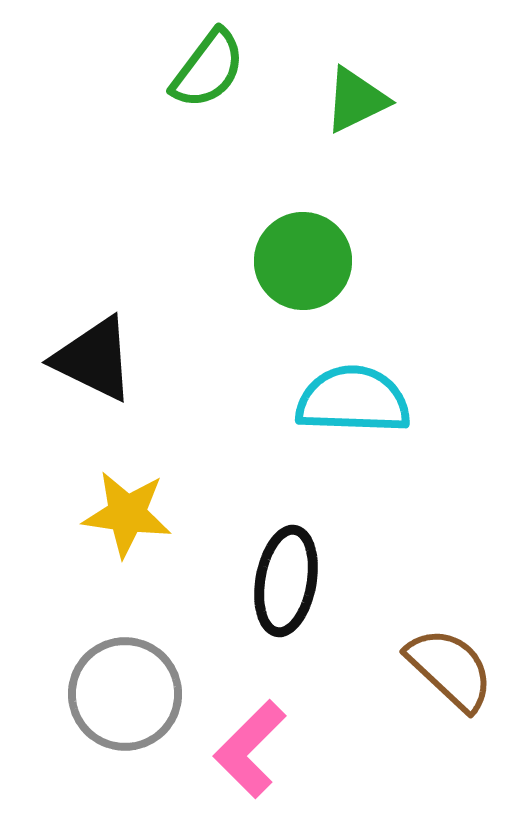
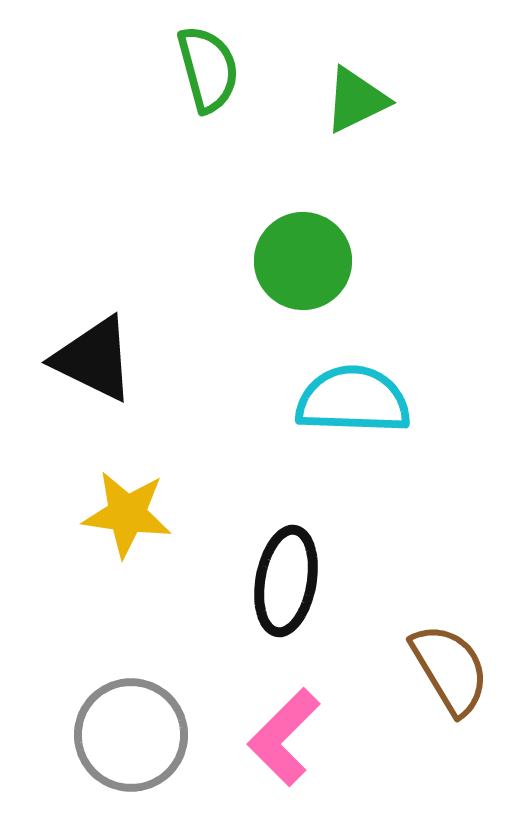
green semicircle: rotated 52 degrees counterclockwise
brown semicircle: rotated 16 degrees clockwise
gray circle: moved 6 px right, 41 px down
pink L-shape: moved 34 px right, 12 px up
